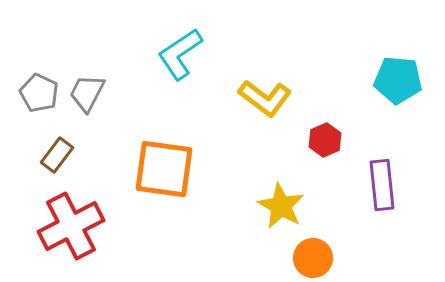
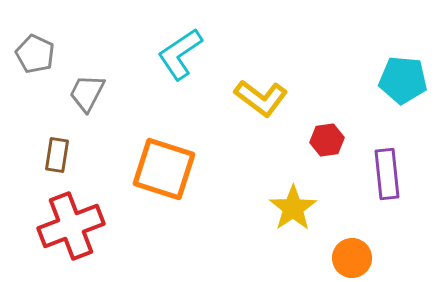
cyan pentagon: moved 5 px right
gray pentagon: moved 4 px left, 39 px up
yellow L-shape: moved 4 px left
red hexagon: moved 2 px right; rotated 16 degrees clockwise
brown rectangle: rotated 28 degrees counterclockwise
orange square: rotated 10 degrees clockwise
purple rectangle: moved 5 px right, 11 px up
yellow star: moved 12 px right, 2 px down; rotated 9 degrees clockwise
red cross: rotated 6 degrees clockwise
orange circle: moved 39 px right
